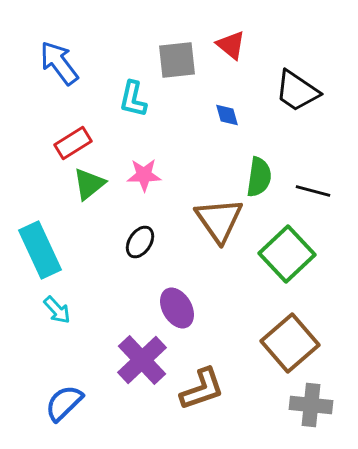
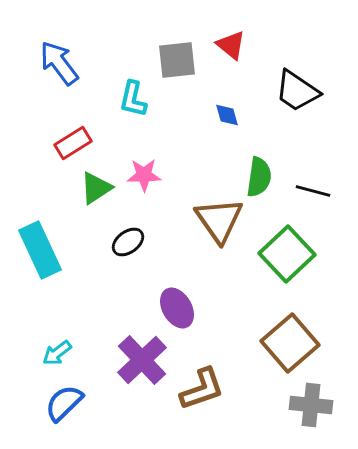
green triangle: moved 7 px right, 4 px down; rotated 6 degrees clockwise
black ellipse: moved 12 px left; rotated 20 degrees clockwise
cyan arrow: moved 43 px down; rotated 96 degrees clockwise
